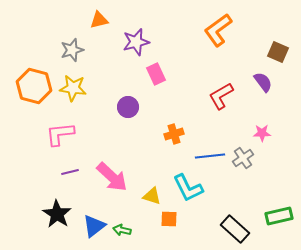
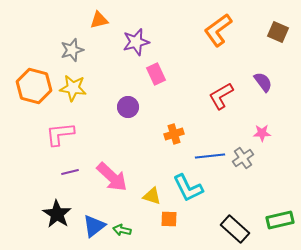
brown square: moved 20 px up
green rectangle: moved 1 px right, 4 px down
